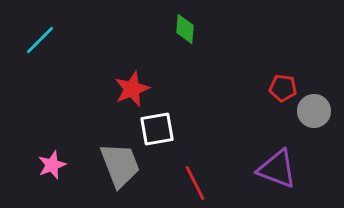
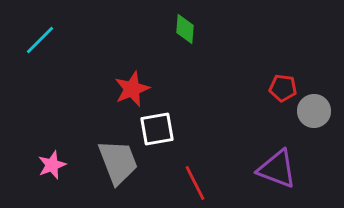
gray trapezoid: moved 2 px left, 3 px up
